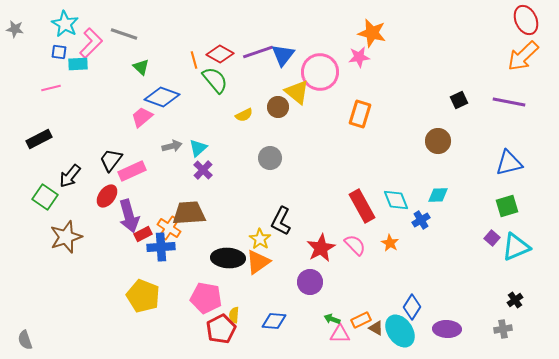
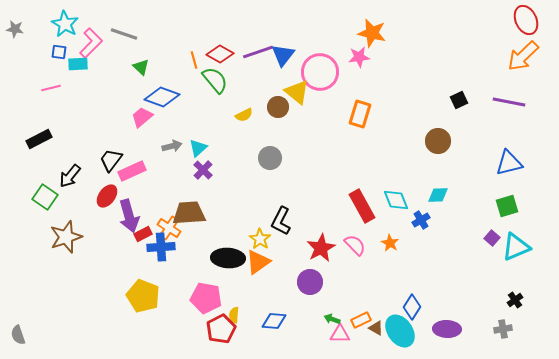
gray semicircle at (25, 340): moved 7 px left, 5 px up
